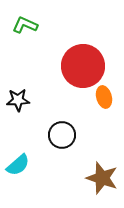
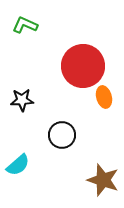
black star: moved 4 px right
brown star: moved 1 px right, 2 px down
